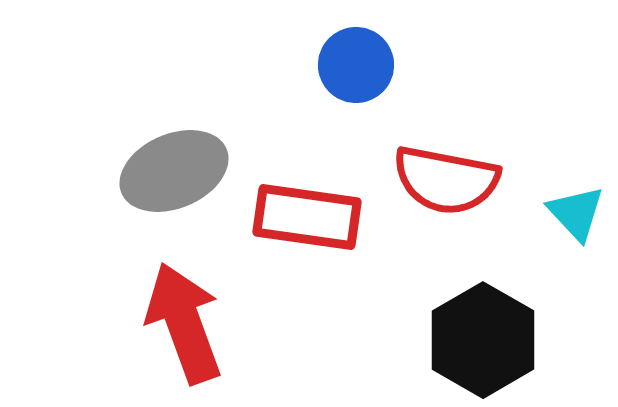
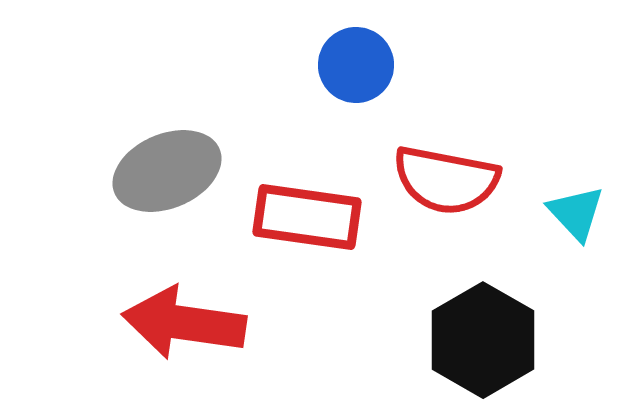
gray ellipse: moved 7 px left
red arrow: rotated 62 degrees counterclockwise
